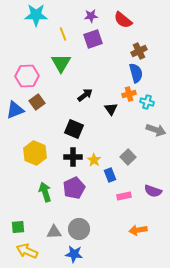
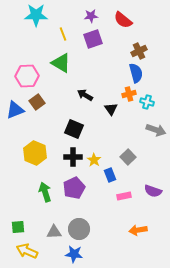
green triangle: rotated 30 degrees counterclockwise
black arrow: rotated 112 degrees counterclockwise
